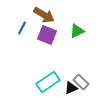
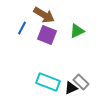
cyan rectangle: rotated 55 degrees clockwise
